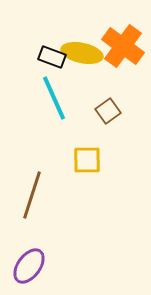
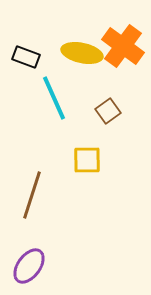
black rectangle: moved 26 px left
